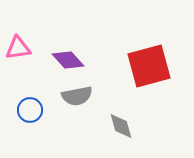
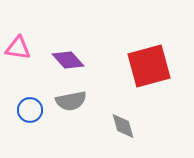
pink triangle: rotated 16 degrees clockwise
gray semicircle: moved 6 px left, 5 px down
gray diamond: moved 2 px right
